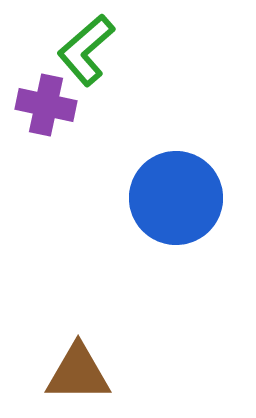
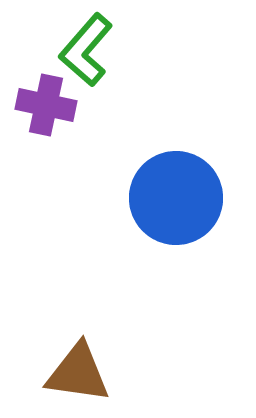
green L-shape: rotated 8 degrees counterclockwise
brown triangle: rotated 8 degrees clockwise
